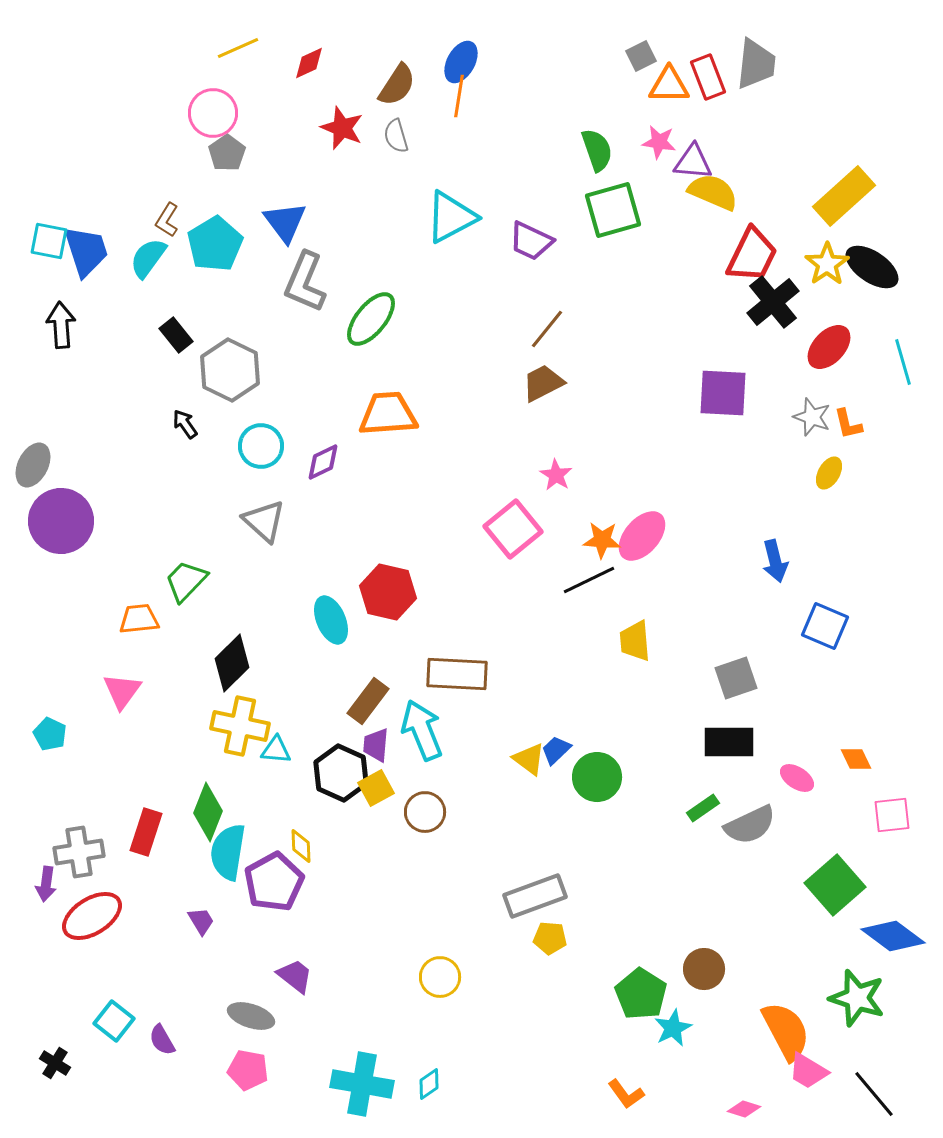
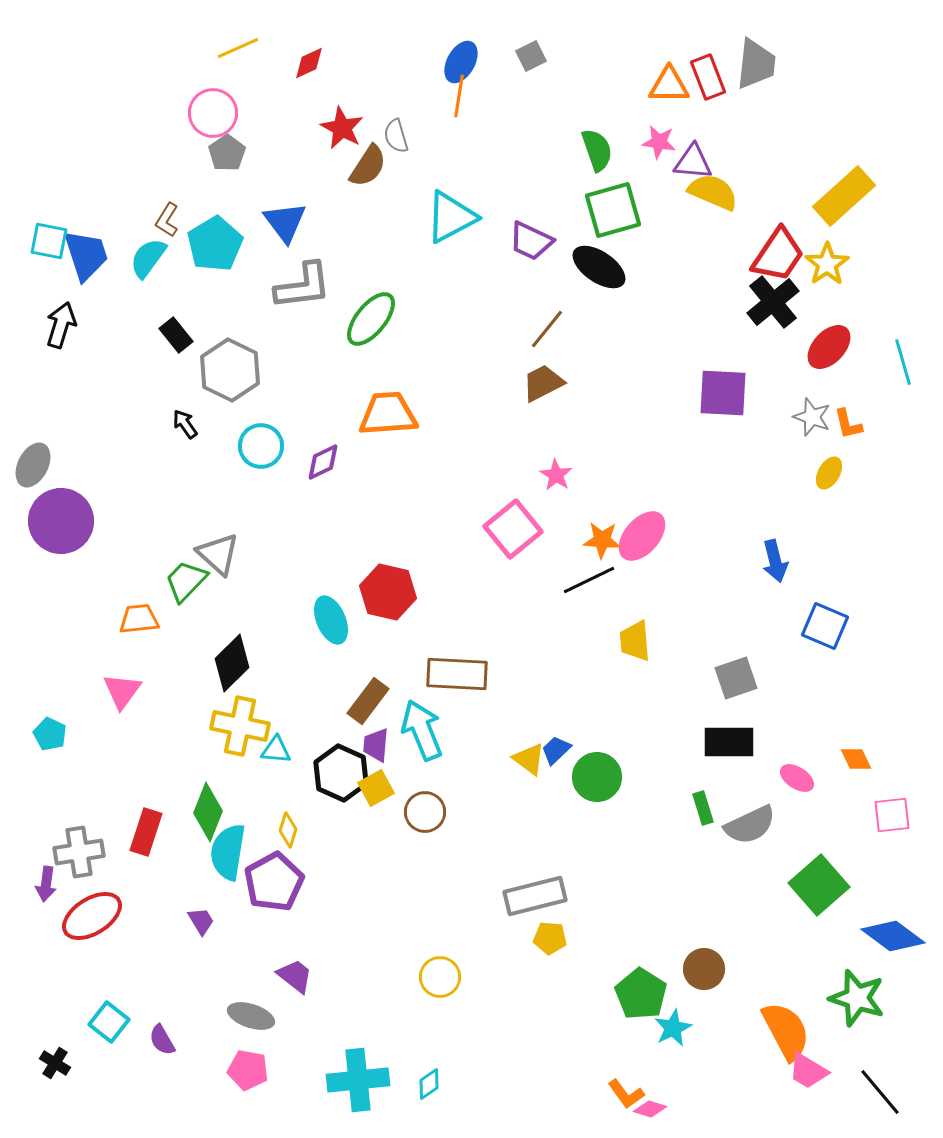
gray square at (641, 56): moved 110 px left
brown semicircle at (397, 85): moved 29 px left, 81 px down
red star at (342, 128): rotated 6 degrees clockwise
blue trapezoid at (86, 251): moved 4 px down
red trapezoid at (752, 255): moved 26 px right; rotated 8 degrees clockwise
black ellipse at (872, 267): moved 273 px left
gray L-shape at (305, 282): moved 2 px left, 4 px down; rotated 120 degrees counterclockwise
black arrow at (61, 325): rotated 21 degrees clockwise
gray triangle at (264, 521): moved 46 px left, 33 px down
green rectangle at (703, 808): rotated 72 degrees counterclockwise
yellow diamond at (301, 846): moved 13 px left, 16 px up; rotated 20 degrees clockwise
green square at (835, 885): moved 16 px left
gray rectangle at (535, 896): rotated 6 degrees clockwise
cyan square at (114, 1021): moved 5 px left, 1 px down
cyan cross at (362, 1084): moved 4 px left, 4 px up; rotated 16 degrees counterclockwise
black line at (874, 1094): moved 6 px right, 2 px up
pink diamond at (744, 1109): moved 94 px left
